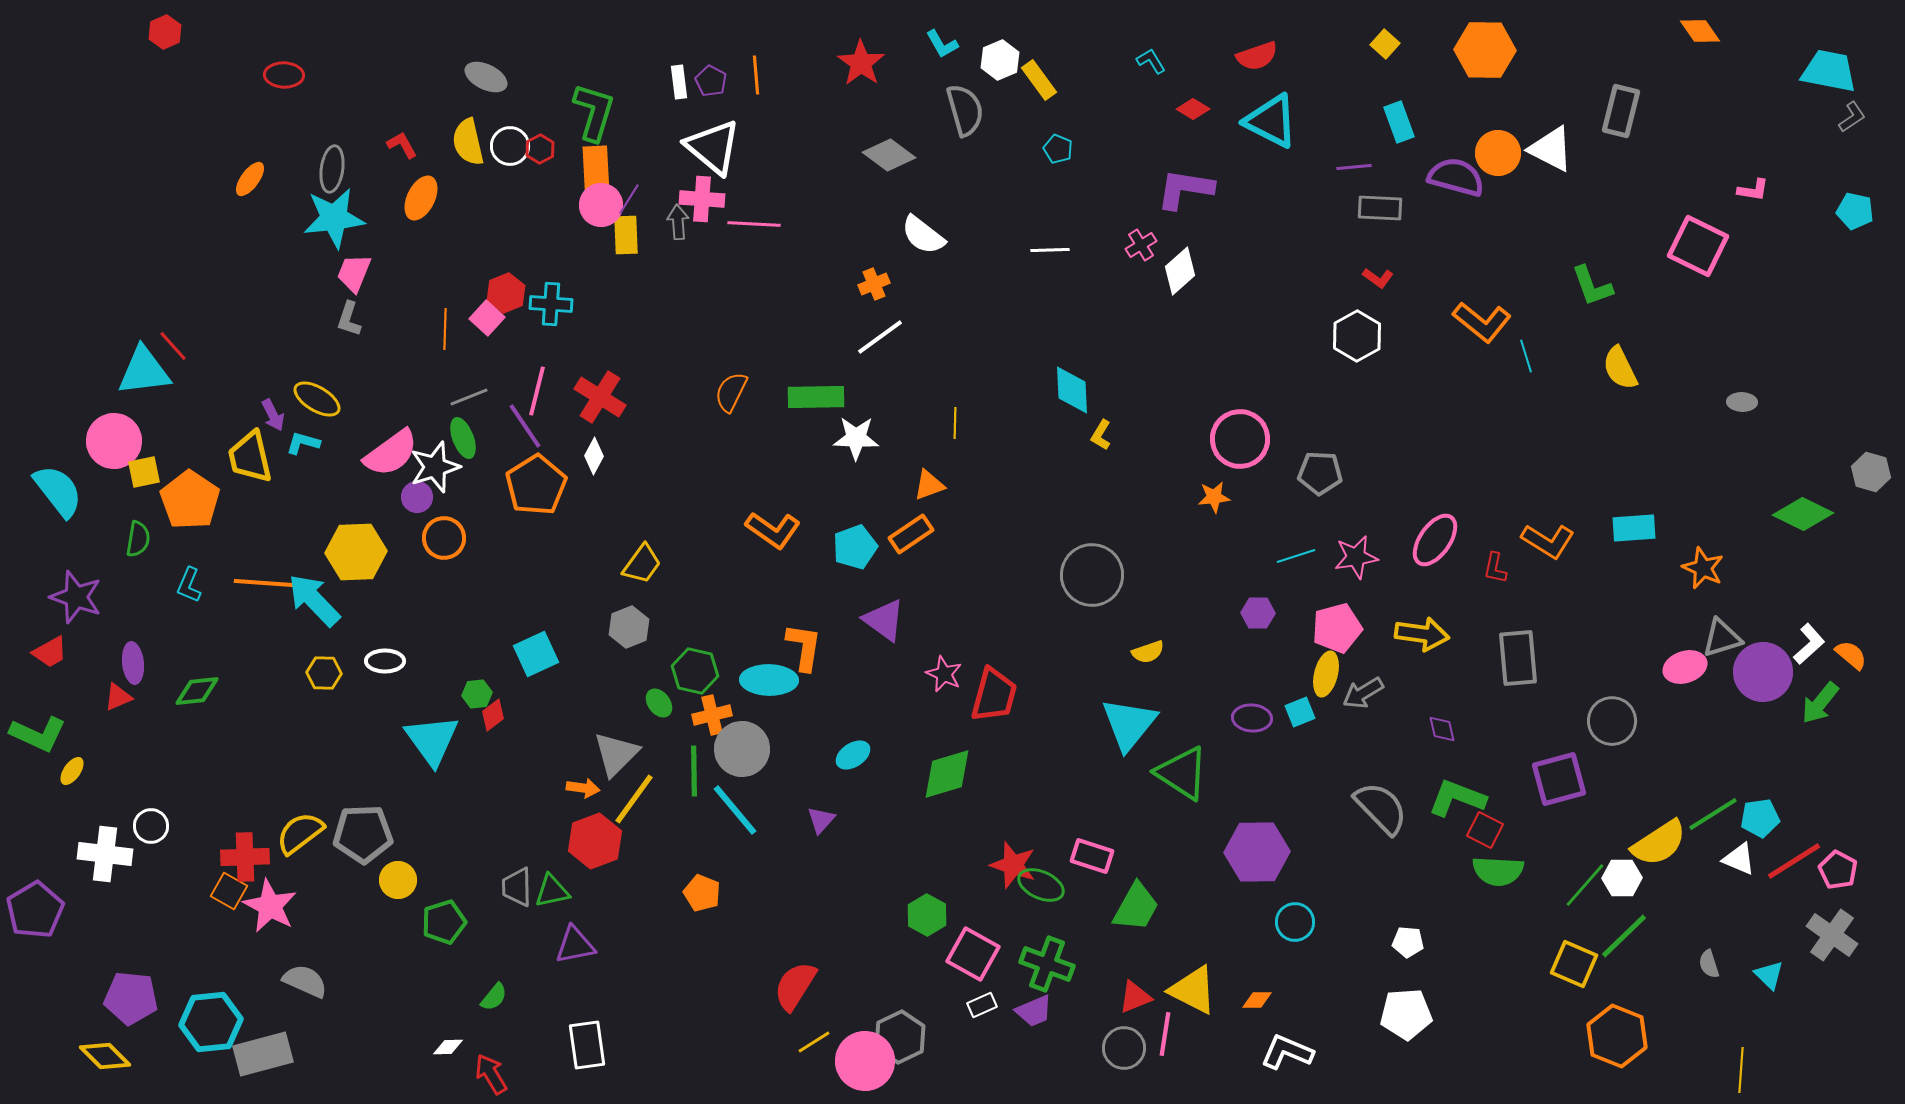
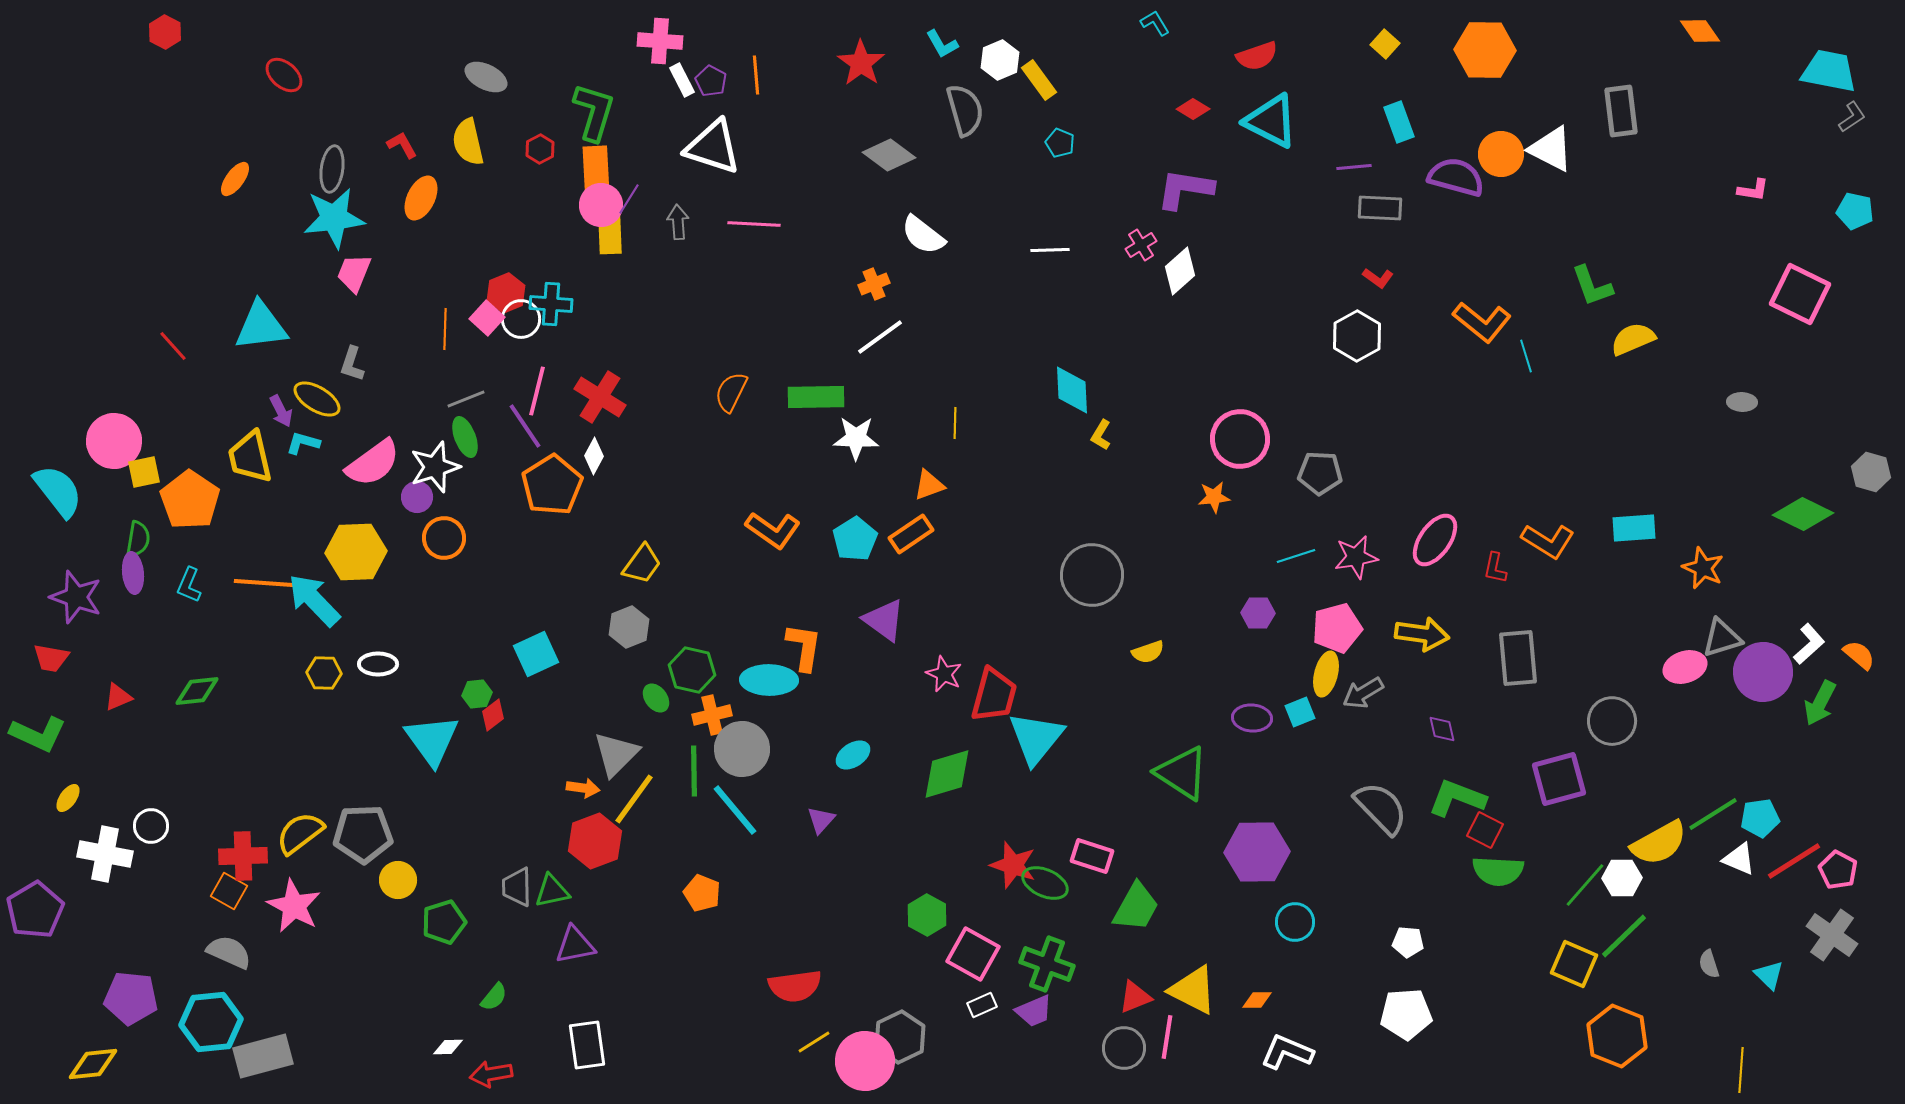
red hexagon at (165, 32): rotated 8 degrees counterclockwise
cyan L-shape at (1151, 61): moved 4 px right, 38 px up
red ellipse at (284, 75): rotated 39 degrees clockwise
white rectangle at (679, 82): moved 3 px right, 2 px up; rotated 20 degrees counterclockwise
gray rectangle at (1621, 111): rotated 21 degrees counterclockwise
white circle at (510, 146): moved 11 px right, 173 px down
white triangle at (713, 147): rotated 22 degrees counterclockwise
cyan pentagon at (1058, 149): moved 2 px right, 6 px up
orange circle at (1498, 153): moved 3 px right, 1 px down
orange ellipse at (250, 179): moved 15 px left
pink cross at (702, 199): moved 42 px left, 158 px up
yellow rectangle at (626, 235): moved 16 px left
pink square at (1698, 246): moved 102 px right, 48 px down
gray L-shape at (349, 319): moved 3 px right, 45 px down
yellow semicircle at (1620, 368): moved 13 px right, 29 px up; rotated 93 degrees clockwise
cyan triangle at (144, 371): moved 117 px right, 45 px up
gray line at (469, 397): moved 3 px left, 2 px down
purple arrow at (273, 415): moved 8 px right, 4 px up
green ellipse at (463, 438): moved 2 px right, 1 px up
pink semicircle at (391, 453): moved 18 px left, 10 px down
orange pentagon at (536, 485): moved 16 px right
cyan pentagon at (855, 547): moved 8 px up; rotated 12 degrees counterclockwise
red trapezoid at (50, 652): moved 1 px right, 6 px down; rotated 39 degrees clockwise
orange semicircle at (1851, 655): moved 8 px right
white ellipse at (385, 661): moved 7 px left, 3 px down
purple ellipse at (133, 663): moved 90 px up
green hexagon at (695, 671): moved 3 px left, 1 px up
green ellipse at (659, 703): moved 3 px left, 5 px up
green arrow at (1820, 703): rotated 12 degrees counterclockwise
cyan triangle at (1129, 724): moved 93 px left, 14 px down
yellow ellipse at (72, 771): moved 4 px left, 27 px down
yellow semicircle at (1659, 843): rotated 4 degrees clockwise
white cross at (105, 854): rotated 4 degrees clockwise
red cross at (245, 857): moved 2 px left, 1 px up
green ellipse at (1041, 885): moved 4 px right, 2 px up
pink star at (270, 906): moved 24 px right
gray semicircle at (305, 981): moved 76 px left, 29 px up
red semicircle at (795, 986): rotated 130 degrees counterclockwise
pink line at (1165, 1034): moved 2 px right, 3 px down
gray rectangle at (263, 1054): moved 2 px down
yellow diamond at (105, 1056): moved 12 px left, 8 px down; rotated 51 degrees counterclockwise
red arrow at (491, 1074): rotated 69 degrees counterclockwise
